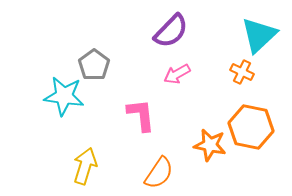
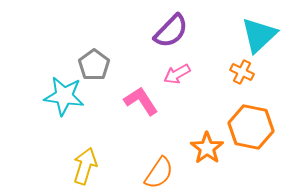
pink L-shape: moved 14 px up; rotated 27 degrees counterclockwise
orange star: moved 3 px left, 3 px down; rotated 24 degrees clockwise
